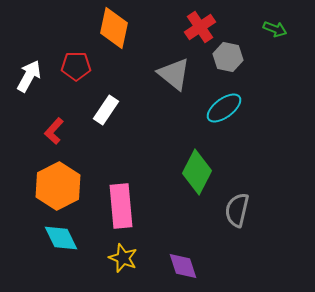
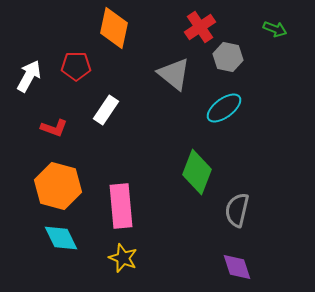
red L-shape: moved 3 px up; rotated 112 degrees counterclockwise
green diamond: rotated 6 degrees counterclockwise
orange hexagon: rotated 18 degrees counterclockwise
purple diamond: moved 54 px right, 1 px down
